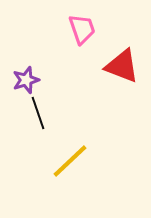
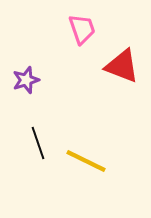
black line: moved 30 px down
yellow line: moved 16 px right; rotated 69 degrees clockwise
